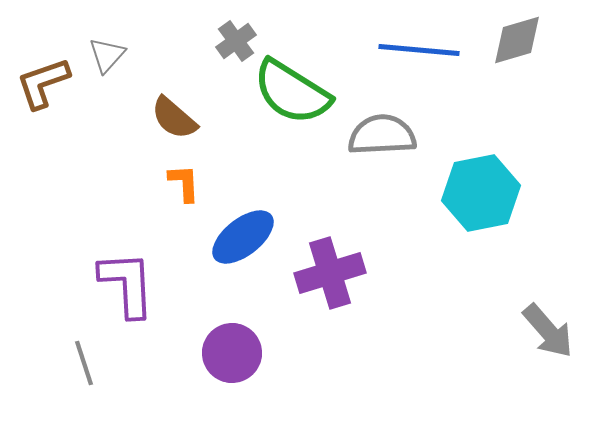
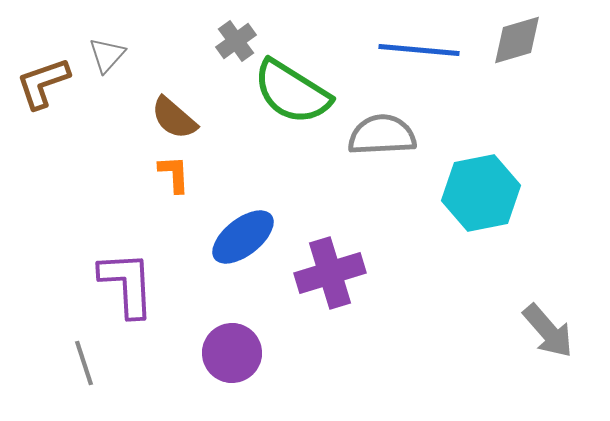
orange L-shape: moved 10 px left, 9 px up
